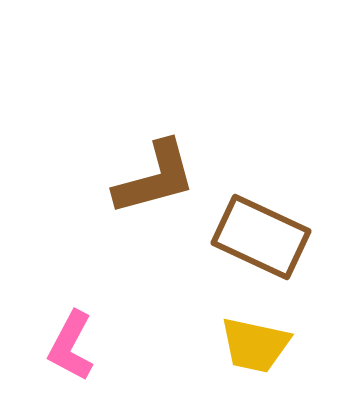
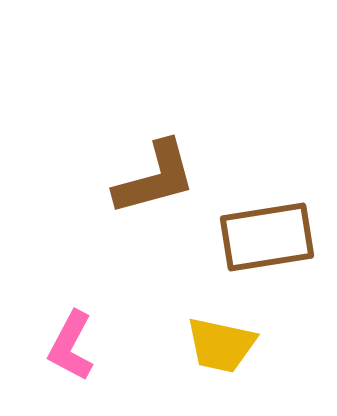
brown rectangle: moved 6 px right; rotated 34 degrees counterclockwise
yellow trapezoid: moved 34 px left
